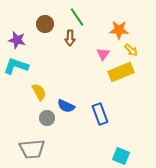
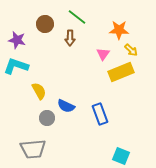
green line: rotated 18 degrees counterclockwise
yellow semicircle: moved 1 px up
gray trapezoid: moved 1 px right
